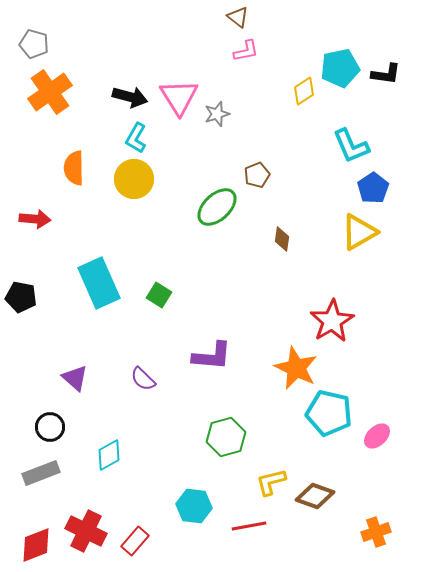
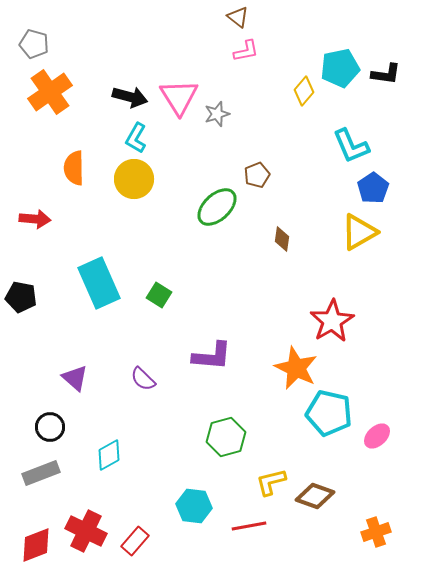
yellow diamond at (304, 91): rotated 16 degrees counterclockwise
